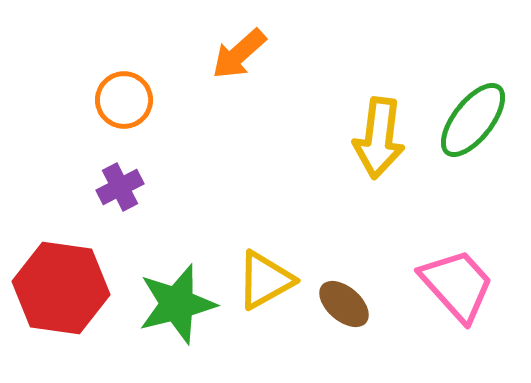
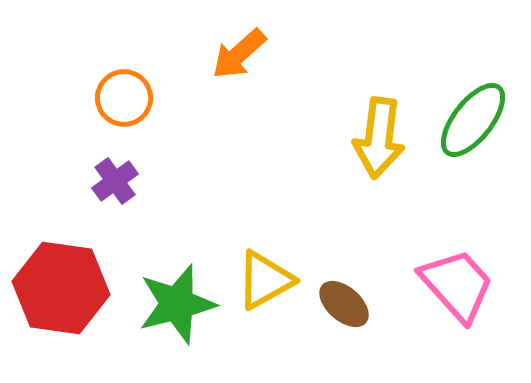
orange circle: moved 2 px up
purple cross: moved 5 px left, 6 px up; rotated 9 degrees counterclockwise
